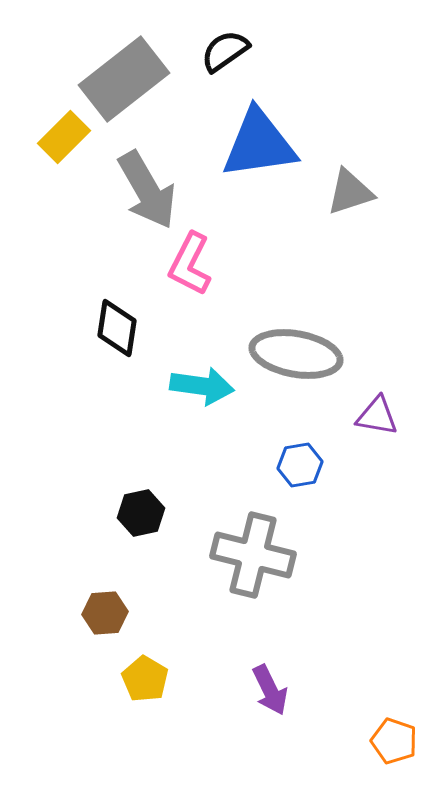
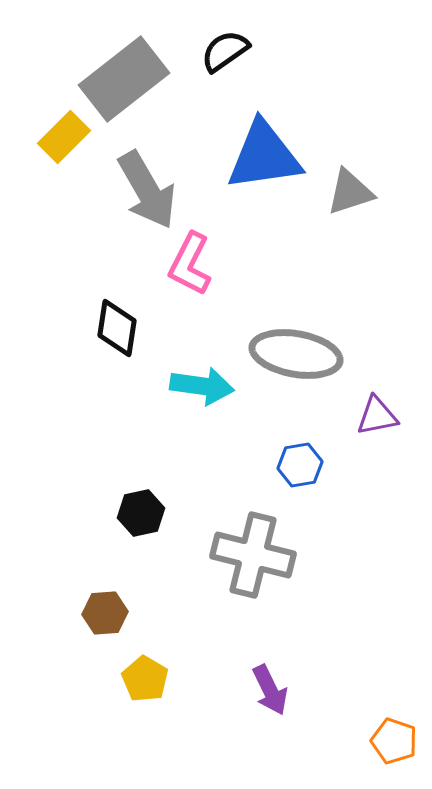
blue triangle: moved 5 px right, 12 px down
purple triangle: rotated 21 degrees counterclockwise
